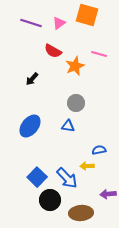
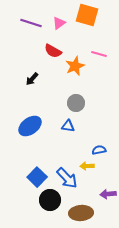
blue ellipse: rotated 15 degrees clockwise
